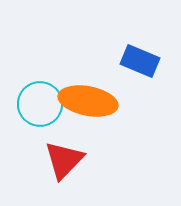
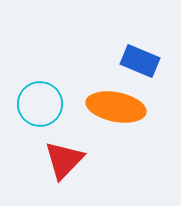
orange ellipse: moved 28 px right, 6 px down
